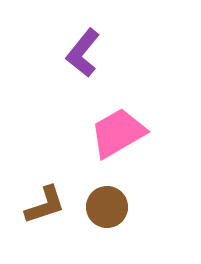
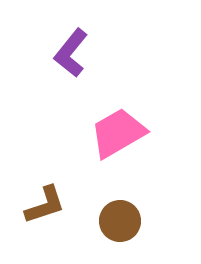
purple L-shape: moved 12 px left
brown circle: moved 13 px right, 14 px down
